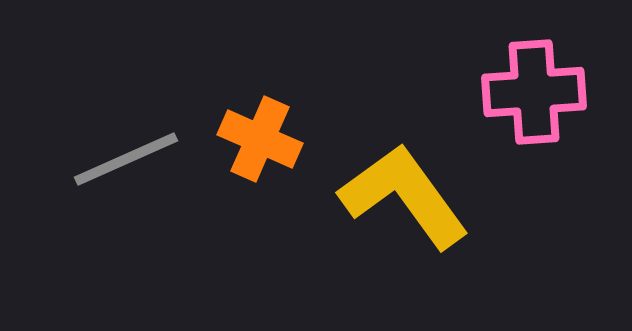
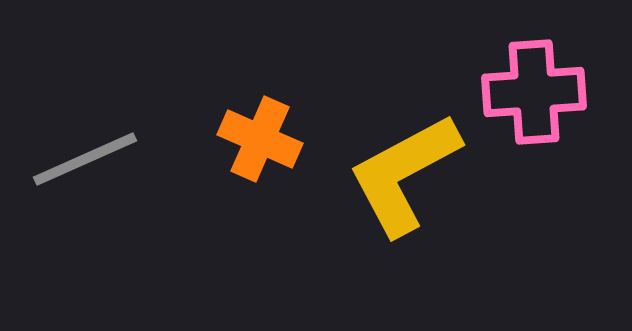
gray line: moved 41 px left
yellow L-shape: moved 22 px up; rotated 82 degrees counterclockwise
